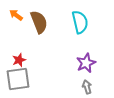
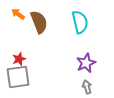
orange arrow: moved 2 px right, 1 px up
red star: moved 1 px up
gray square: moved 2 px up
